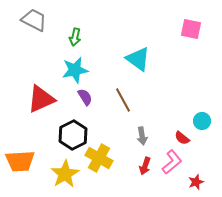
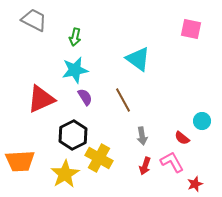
pink L-shape: rotated 80 degrees counterclockwise
red star: moved 1 px left, 2 px down
